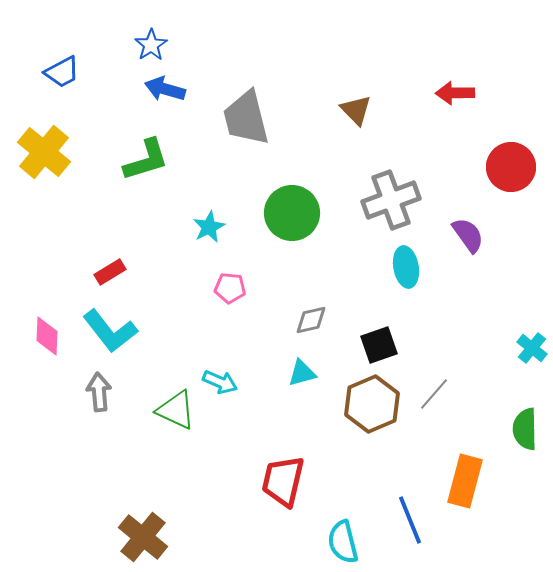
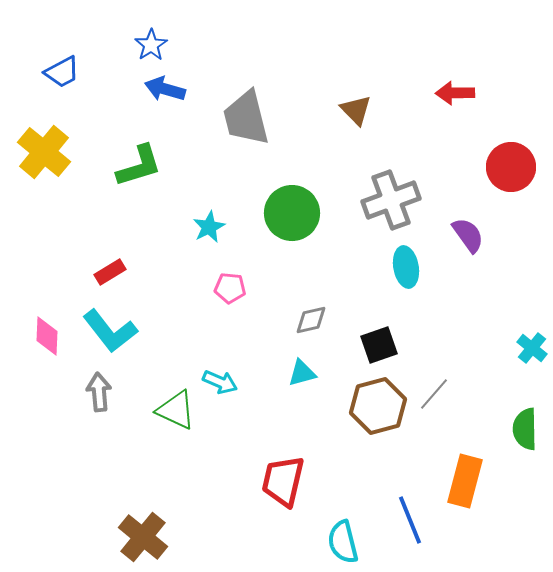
green L-shape: moved 7 px left, 6 px down
brown hexagon: moved 6 px right, 2 px down; rotated 8 degrees clockwise
